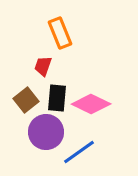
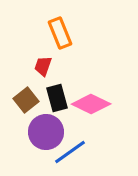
black rectangle: rotated 20 degrees counterclockwise
blue line: moved 9 px left
